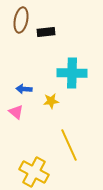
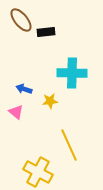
brown ellipse: rotated 50 degrees counterclockwise
blue arrow: rotated 14 degrees clockwise
yellow star: moved 1 px left
yellow cross: moved 4 px right
